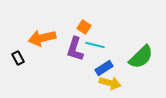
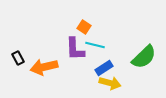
orange arrow: moved 2 px right, 29 px down
purple L-shape: rotated 20 degrees counterclockwise
green semicircle: moved 3 px right
